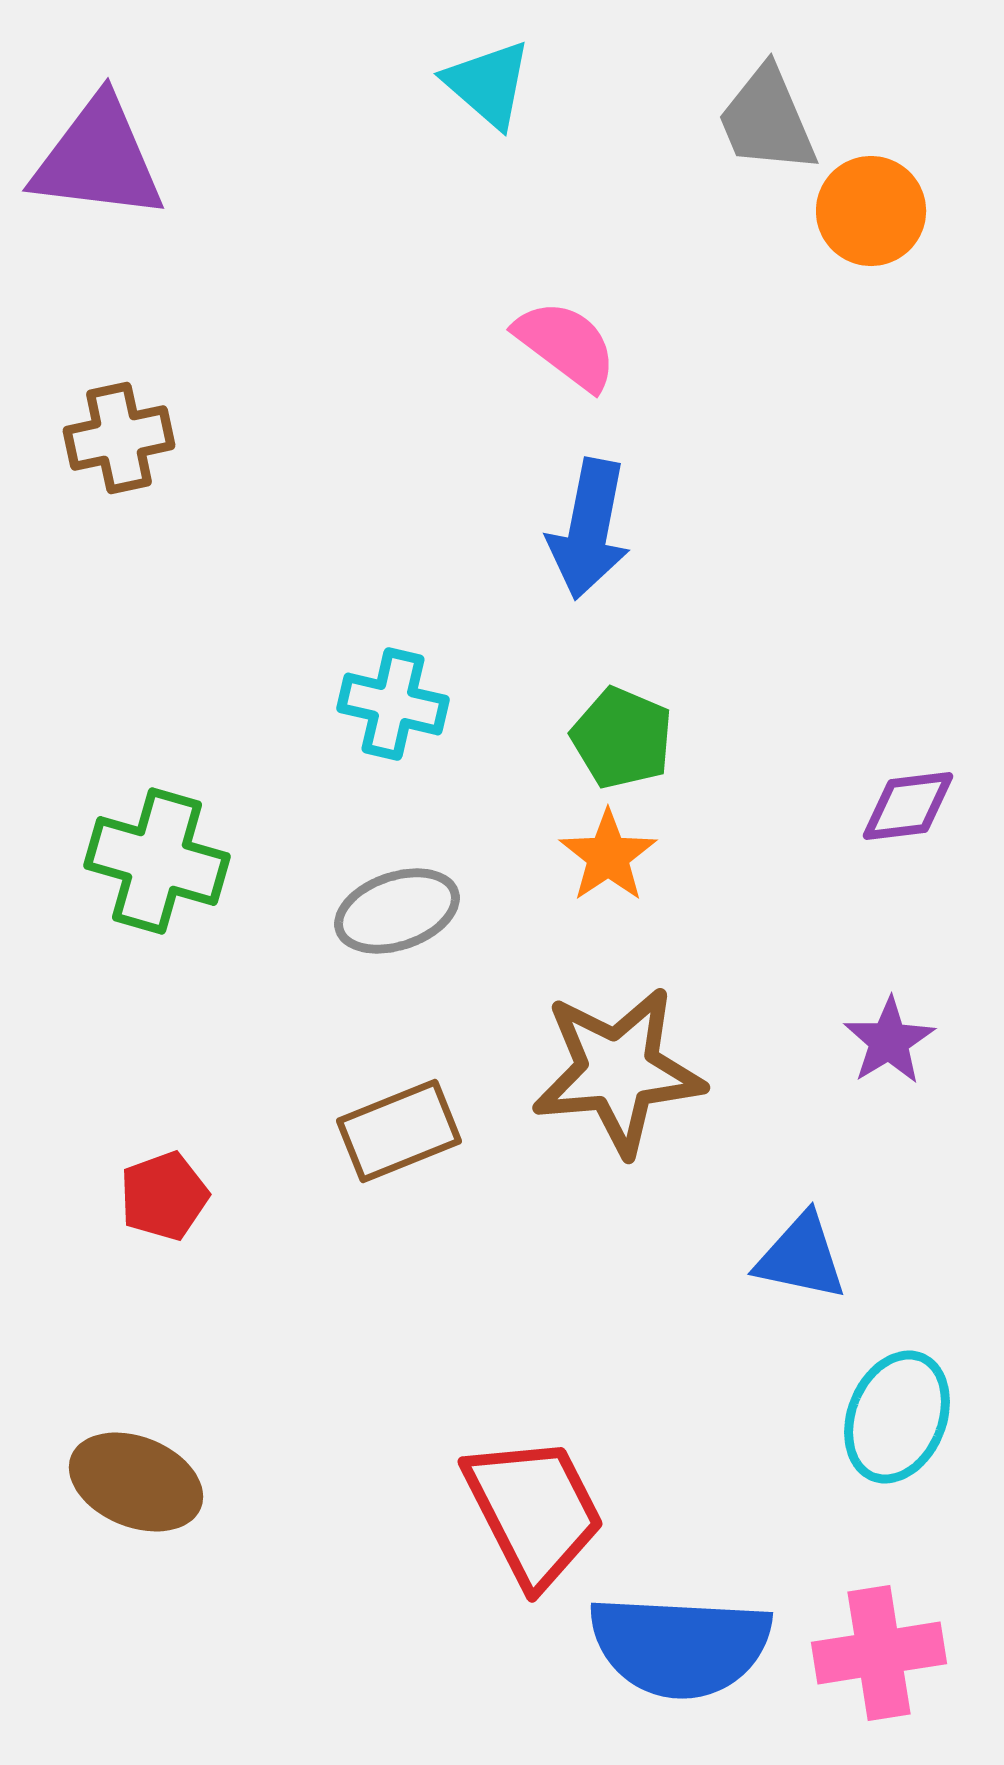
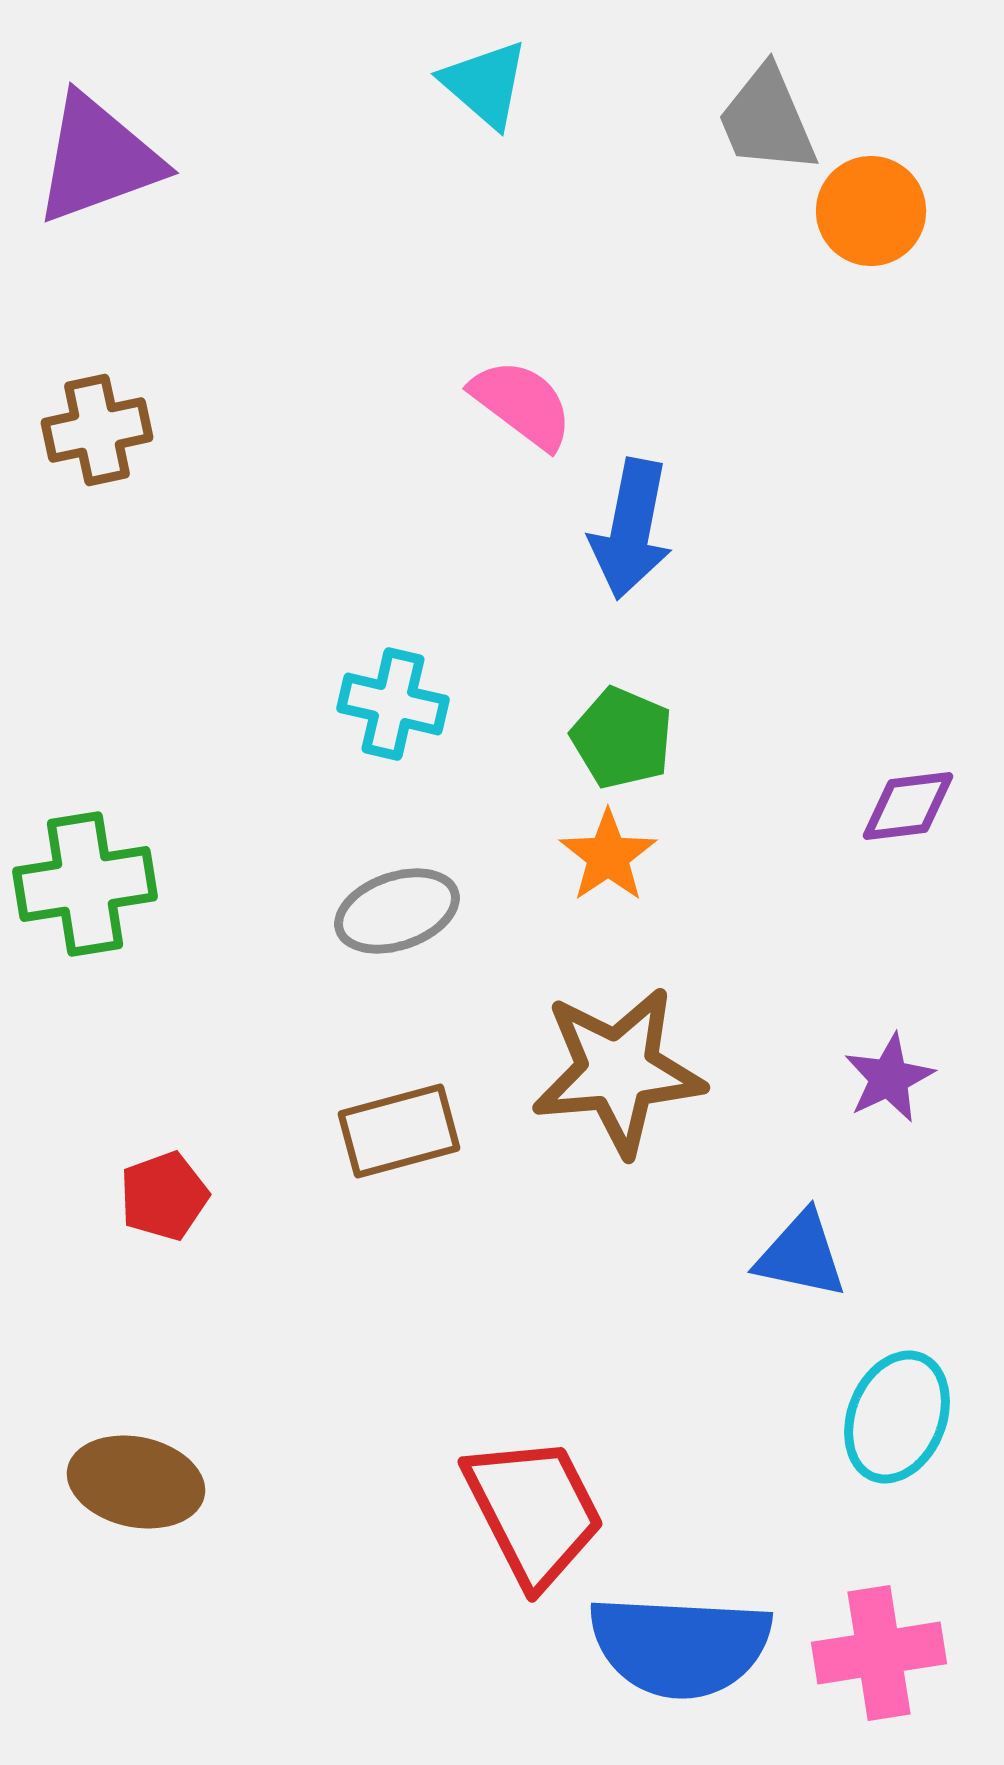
cyan triangle: moved 3 px left
purple triangle: rotated 27 degrees counterclockwise
pink semicircle: moved 44 px left, 59 px down
brown cross: moved 22 px left, 8 px up
blue arrow: moved 42 px right
green cross: moved 72 px left, 23 px down; rotated 25 degrees counterclockwise
purple star: moved 37 px down; rotated 6 degrees clockwise
brown rectangle: rotated 7 degrees clockwise
blue triangle: moved 2 px up
brown ellipse: rotated 10 degrees counterclockwise
